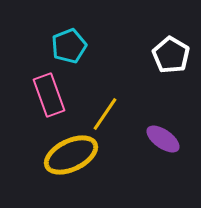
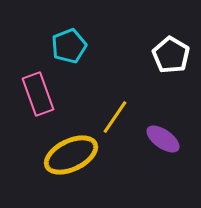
pink rectangle: moved 11 px left, 1 px up
yellow line: moved 10 px right, 3 px down
